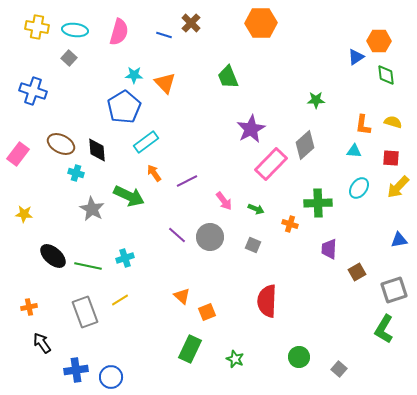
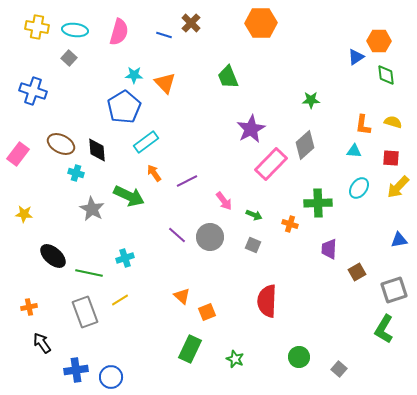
green star at (316, 100): moved 5 px left
green arrow at (256, 209): moved 2 px left, 6 px down
green line at (88, 266): moved 1 px right, 7 px down
